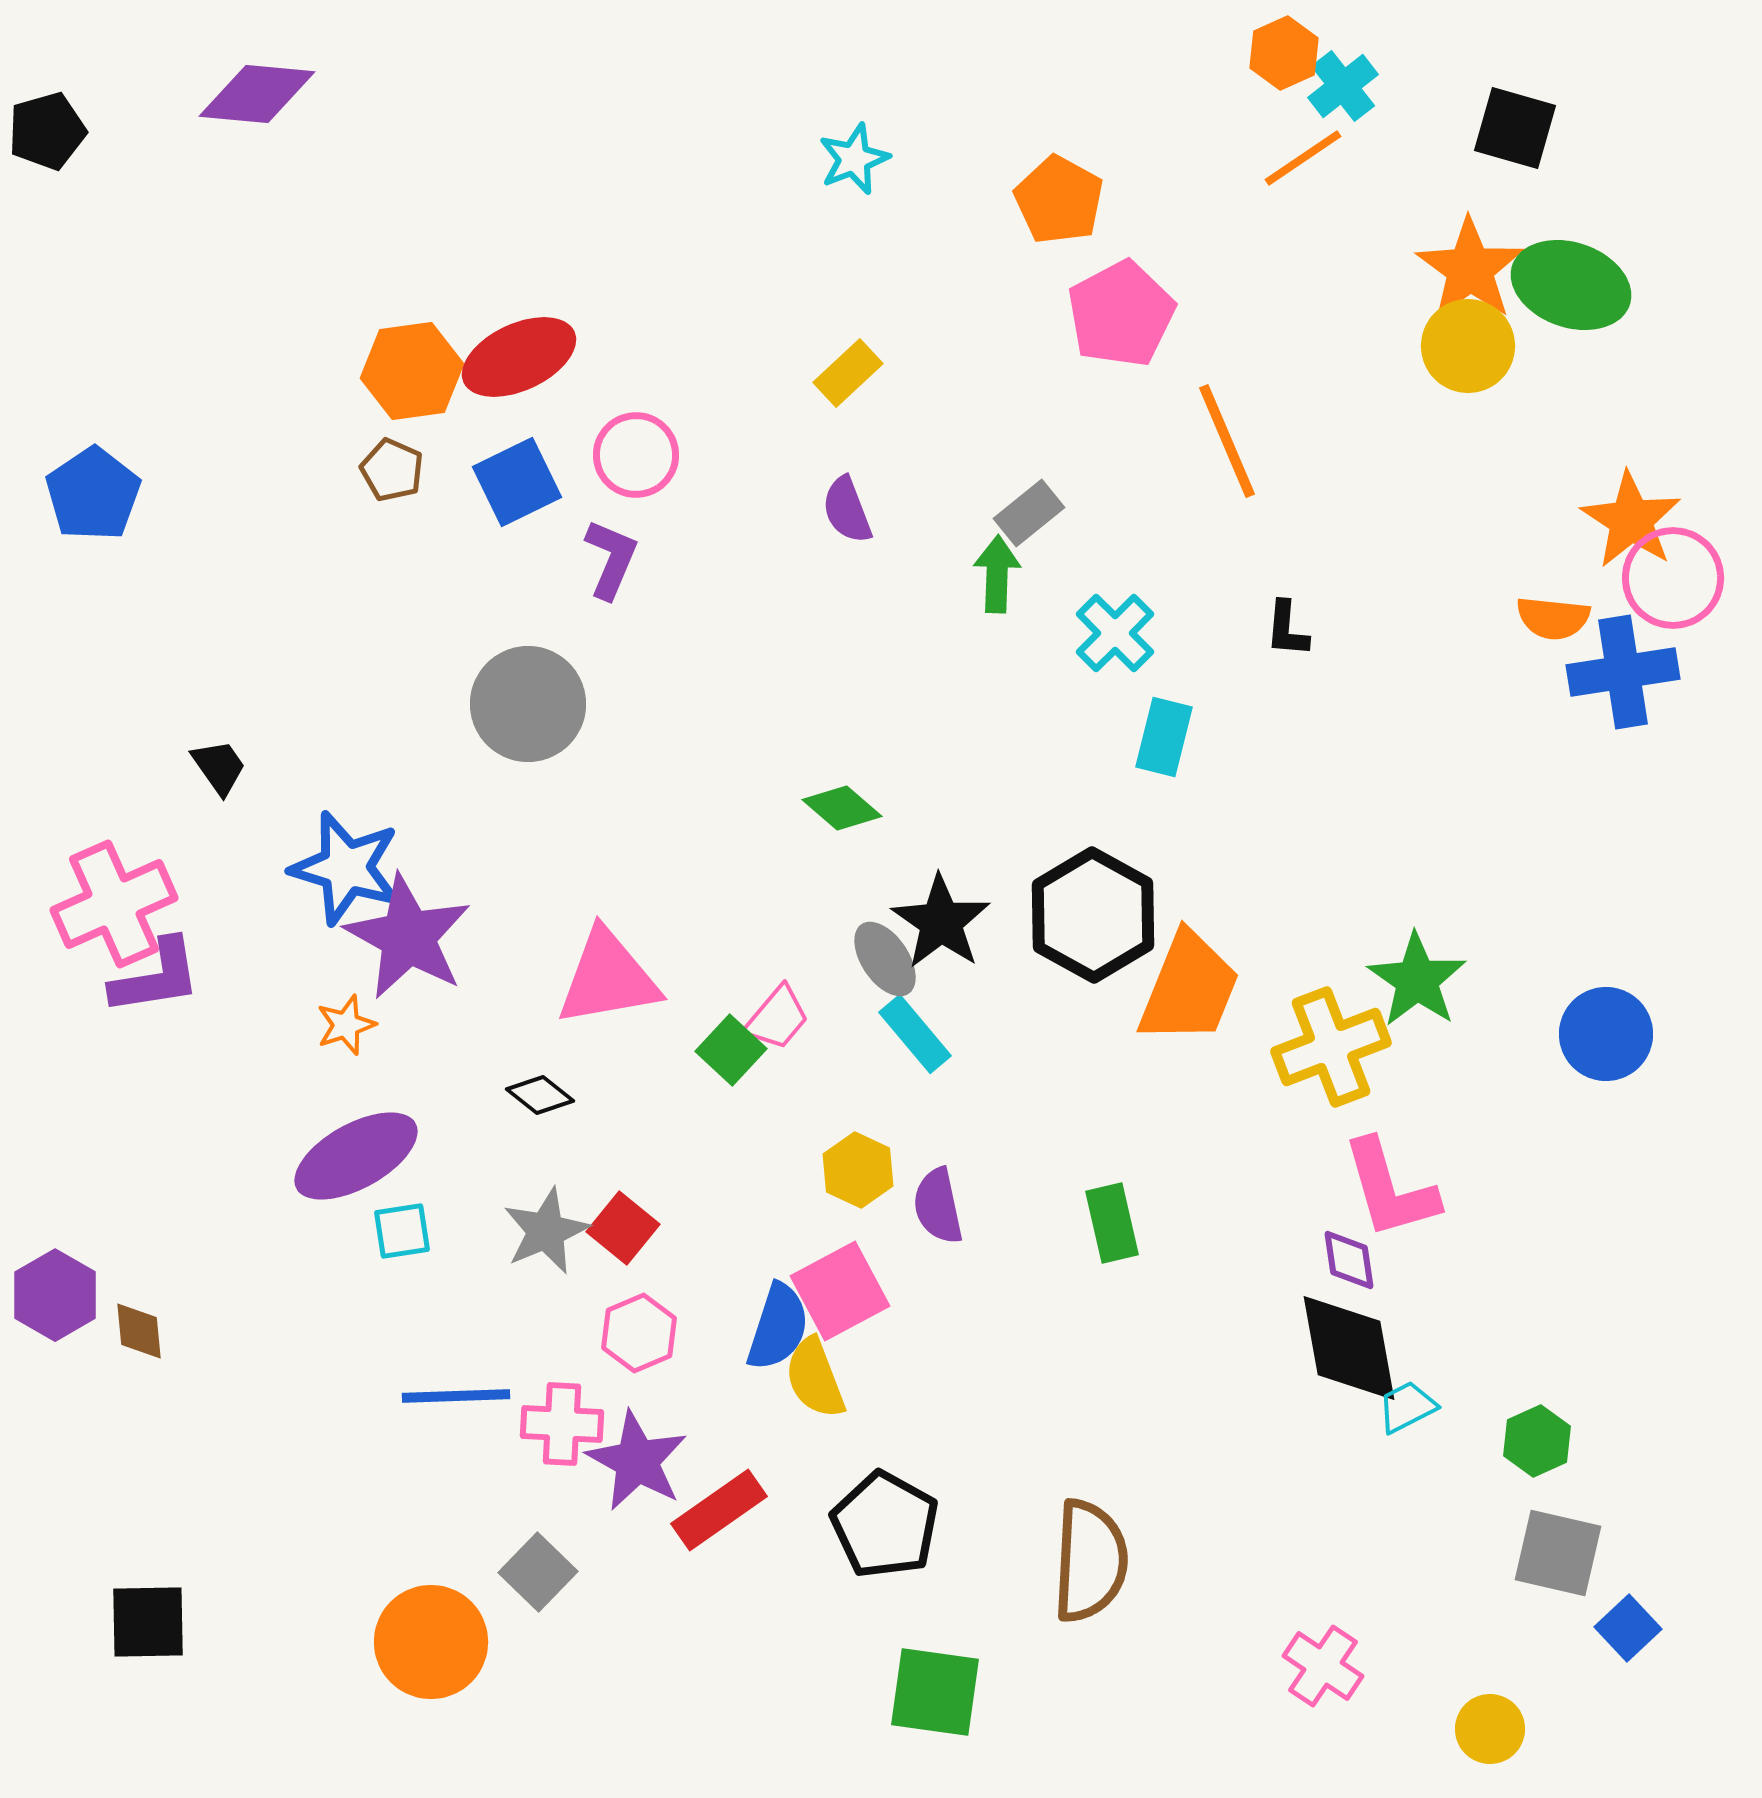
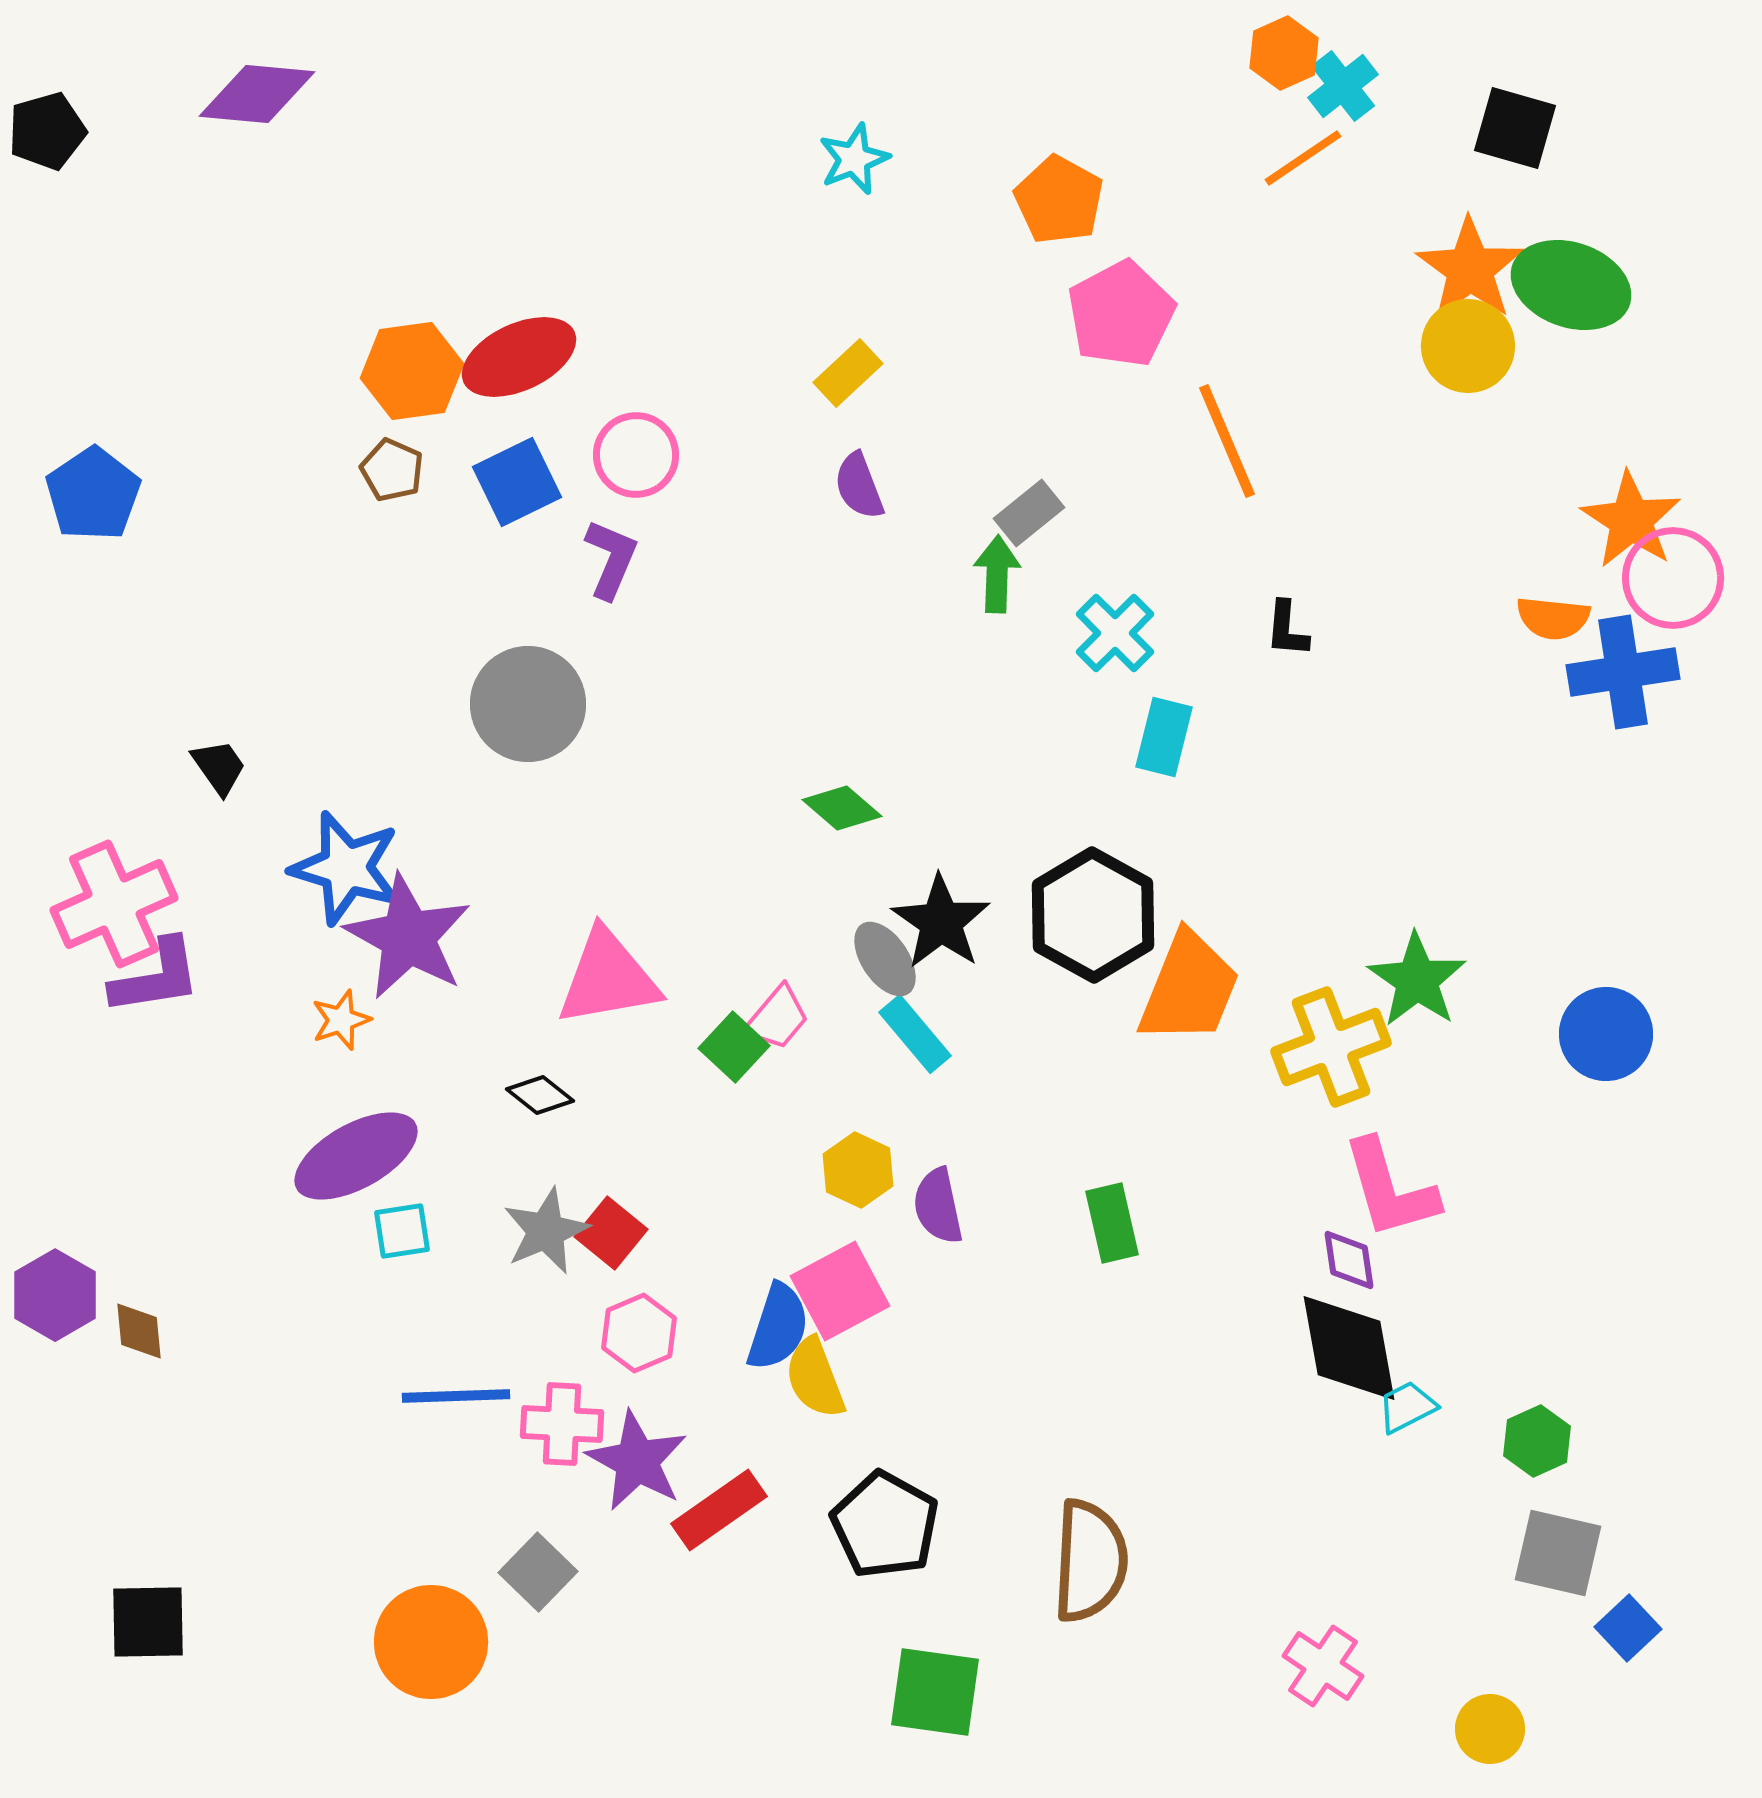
purple semicircle at (847, 510): moved 12 px right, 24 px up
orange star at (346, 1025): moved 5 px left, 5 px up
green square at (731, 1050): moved 3 px right, 3 px up
red square at (623, 1228): moved 12 px left, 5 px down
